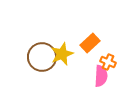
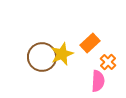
orange cross: rotated 21 degrees clockwise
pink semicircle: moved 3 px left, 5 px down
